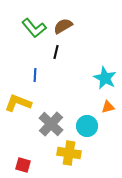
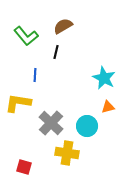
green L-shape: moved 8 px left, 8 px down
cyan star: moved 1 px left
yellow L-shape: rotated 12 degrees counterclockwise
gray cross: moved 1 px up
yellow cross: moved 2 px left
red square: moved 1 px right, 2 px down
